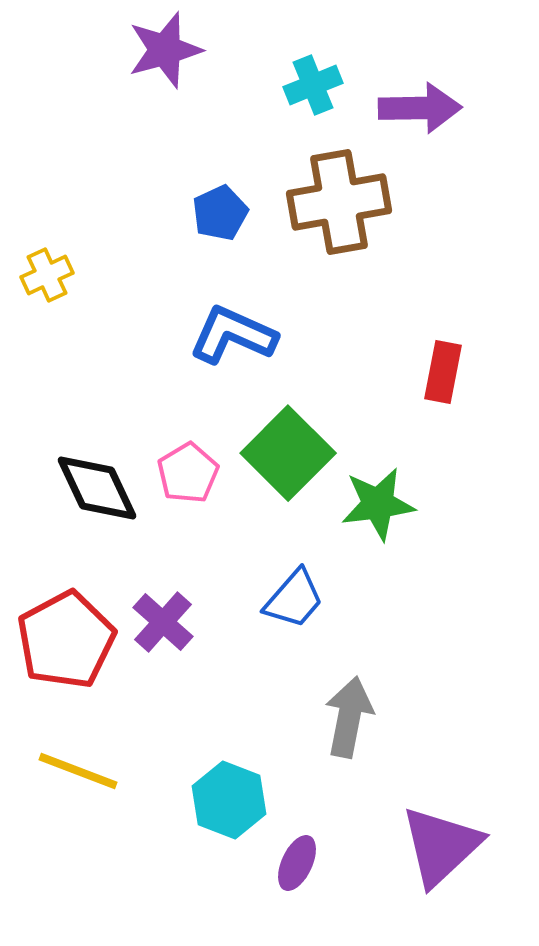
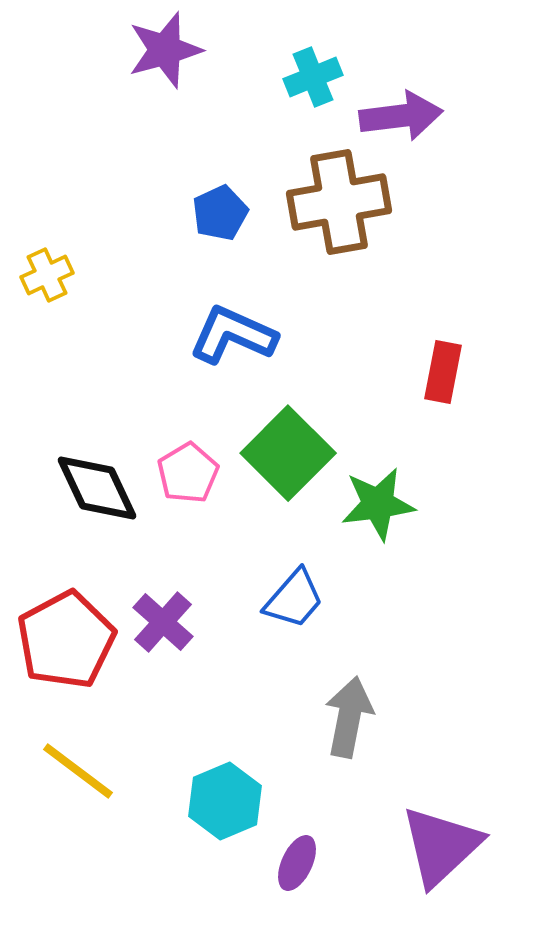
cyan cross: moved 8 px up
purple arrow: moved 19 px left, 8 px down; rotated 6 degrees counterclockwise
yellow line: rotated 16 degrees clockwise
cyan hexagon: moved 4 px left, 1 px down; rotated 16 degrees clockwise
